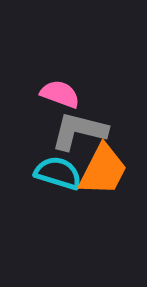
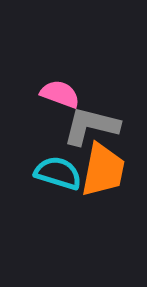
gray L-shape: moved 12 px right, 5 px up
orange trapezoid: rotated 16 degrees counterclockwise
